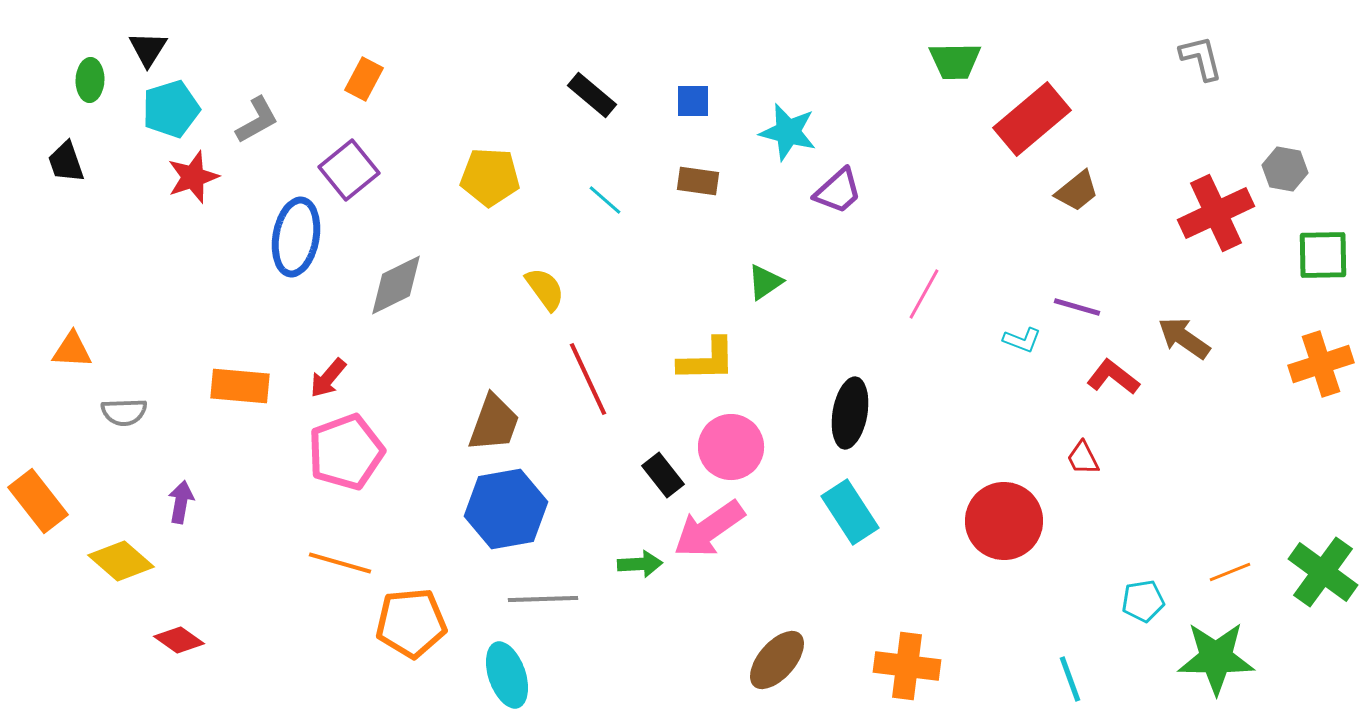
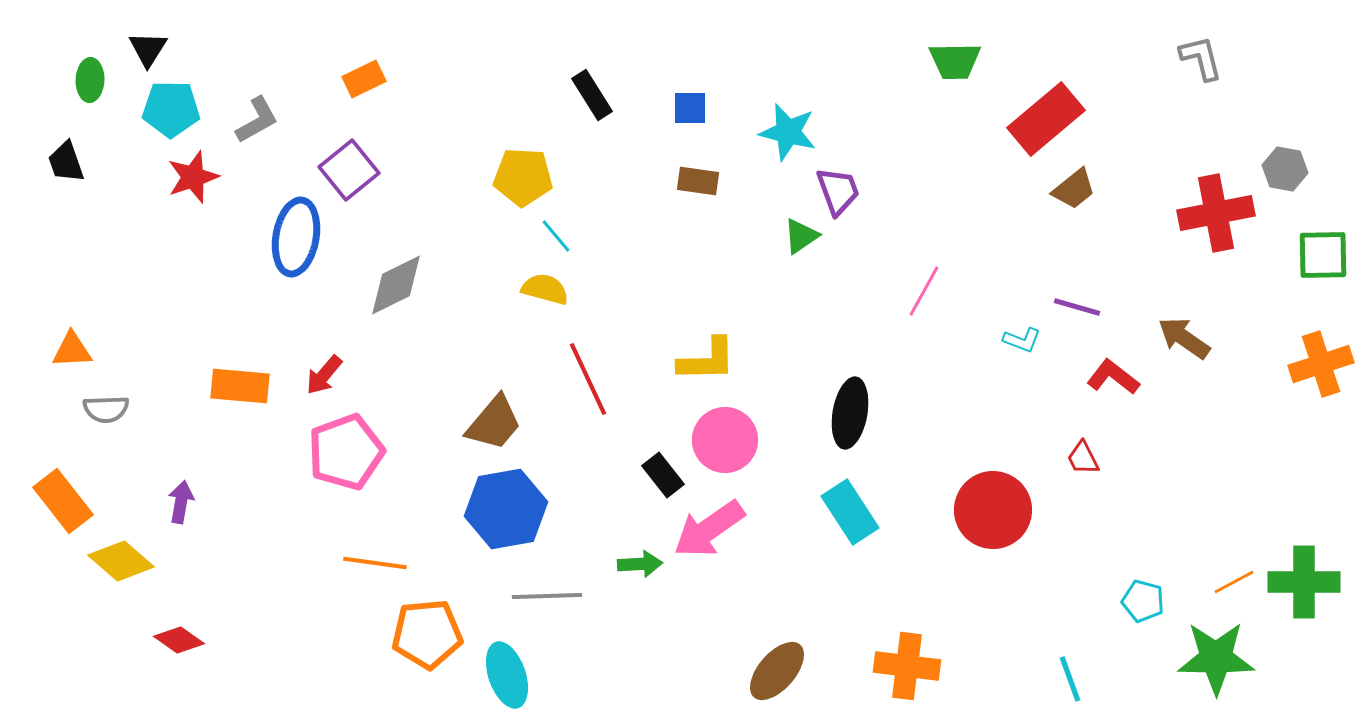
orange rectangle at (364, 79): rotated 36 degrees clockwise
black rectangle at (592, 95): rotated 18 degrees clockwise
blue square at (693, 101): moved 3 px left, 7 px down
cyan pentagon at (171, 109): rotated 18 degrees clockwise
red rectangle at (1032, 119): moved 14 px right
yellow pentagon at (490, 177): moved 33 px right
purple trapezoid at (838, 191): rotated 68 degrees counterclockwise
brown trapezoid at (1077, 191): moved 3 px left, 2 px up
cyan line at (605, 200): moved 49 px left, 36 px down; rotated 9 degrees clockwise
red cross at (1216, 213): rotated 14 degrees clockwise
green triangle at (765, 282): moved 36 px right, 46 px up
yellow semicircle at (545, 289): rotated 39 degrees counterclockwise
pink line at (924, 294): moved 3 px up
orange triangle at (72, 350): rotated 6 degrees counterclockwise
red arrow at (328, 378): moved 4 px left, 3 px up
gray semicircle at (124, 412): moved 18 px left, 3 px up
brown trapezoid at (494, 423): rotated 20 degrees clockwise
pink circle at (731, 447): moved 6 px left, 7 px up
orange rectangle at (38, 501): moved 25 px right
red circle at (1004, 521): moved 11 px left, 11 px up
orange line at (340, 563): moved 35 px right; rotated 8 degrees counterclockwise
orange line at (1230, 572): moved 4 px right, 10 px down; rotated 6 degrees counterclockwise
green cross at (1323, 572): moved 19 px left, 10 px down; rotated 36 degrees counterclockwise
gray line at (543, 599): moved 4 px right, 3 px up
cyan pentagon at (1143, 601): rotated 24 degrees clockwise
orange pentagon at (411, 623): moved 16 px right, 11 px down
brown ellipse at (777, 660): moved 11 px down
